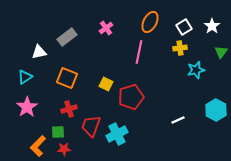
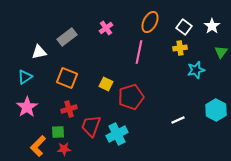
white square: rotated 21 degrees counterclockwise
